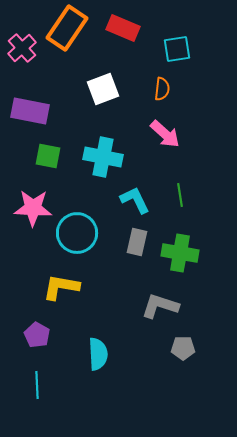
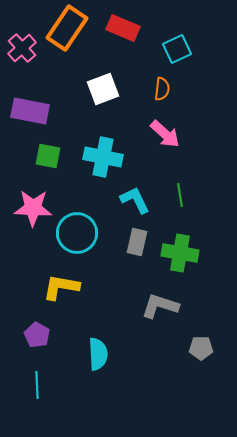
cyan square: rotated 16 degrees counterclockwise
gray pentagon: moved 18 px right
